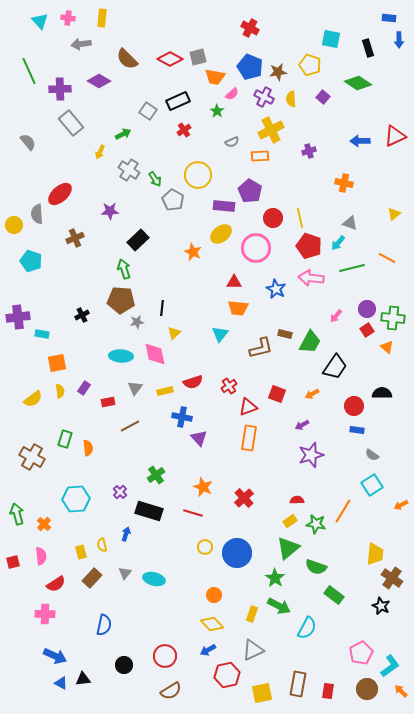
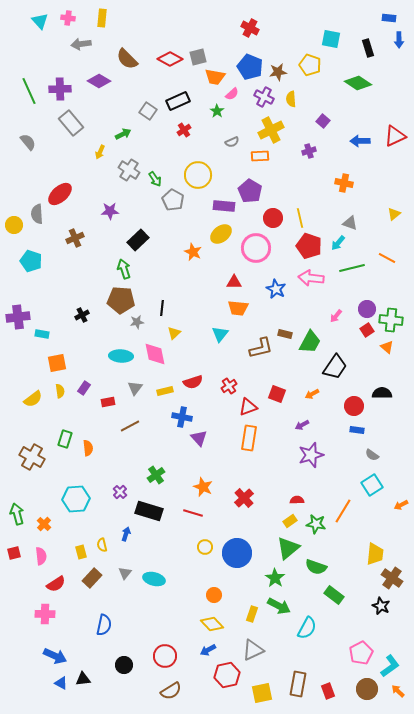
green line at (29, 71): moved 20 px down
purple square at (323, 97): moved 24 px down
green cross at (393, 318): moved 2 px left, 2 px down
red square at (13, 562): moved 1 px right, 9 px up
red rectangle at (328, 691): rotated 28 degrees counterclockwise
orange arrow at (401, 691): moved 3 px left
